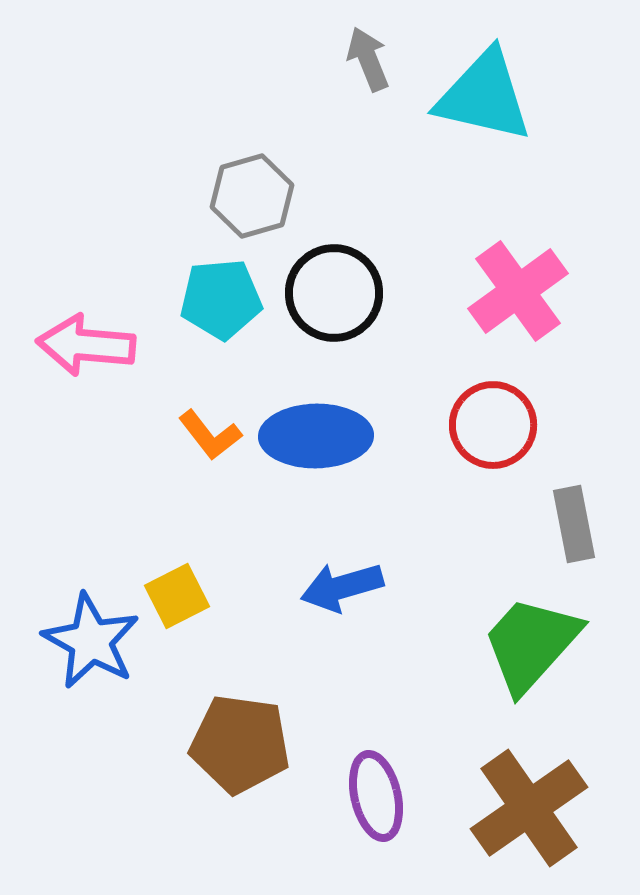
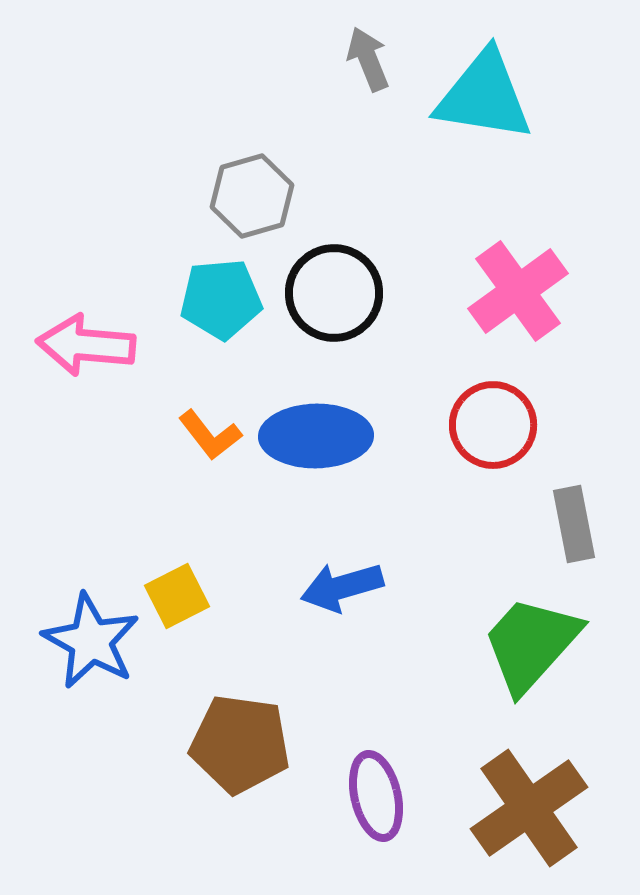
cyan triangle: rotated 4 degrees counterclockwise
